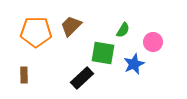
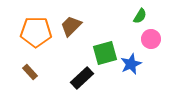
green semicircle: moved 17 px right, 14 px up
pink circle: moved 2 px left, 3 px up
green square: moved 2 px right; rotated 25 degrees counterclockwise
blue star: moved 3 px left
brown rectangle: moved 6 px right, 3 px up; rotated 42 degrees counterclockwise
